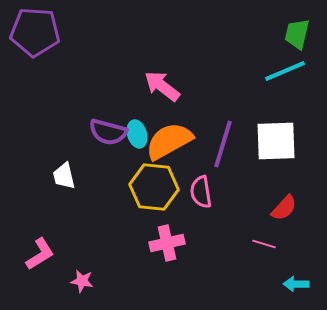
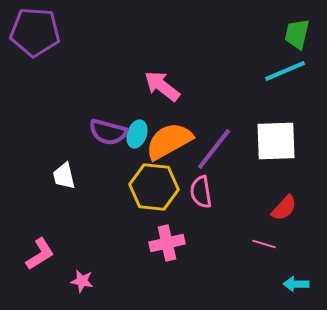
cyan ellipse: rotated 36 degrees clockwise
purple line: moved 9 px left, 5 px down; rotated 21 degrees clockwise
